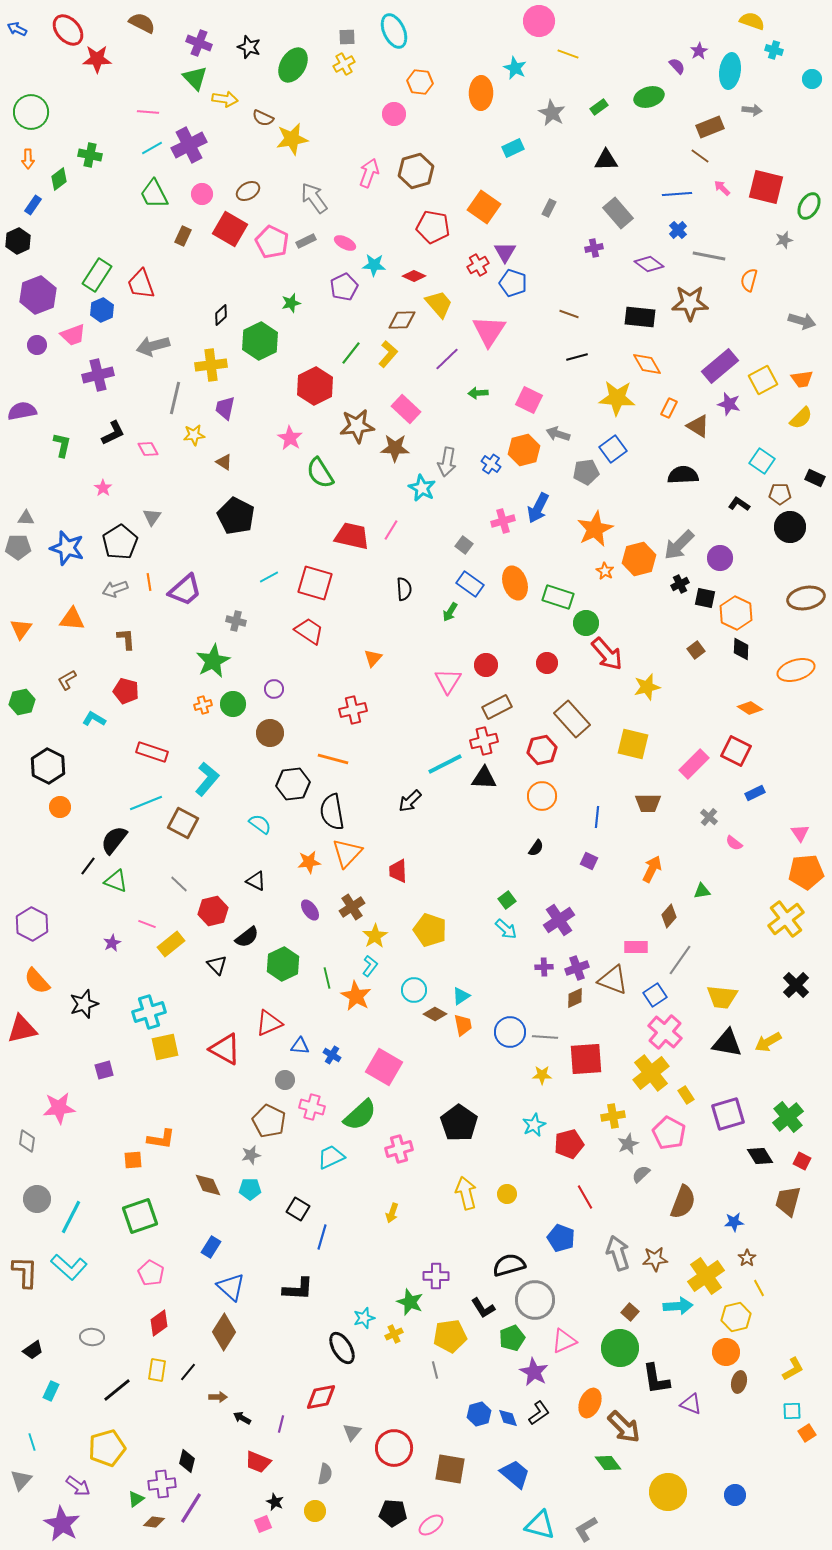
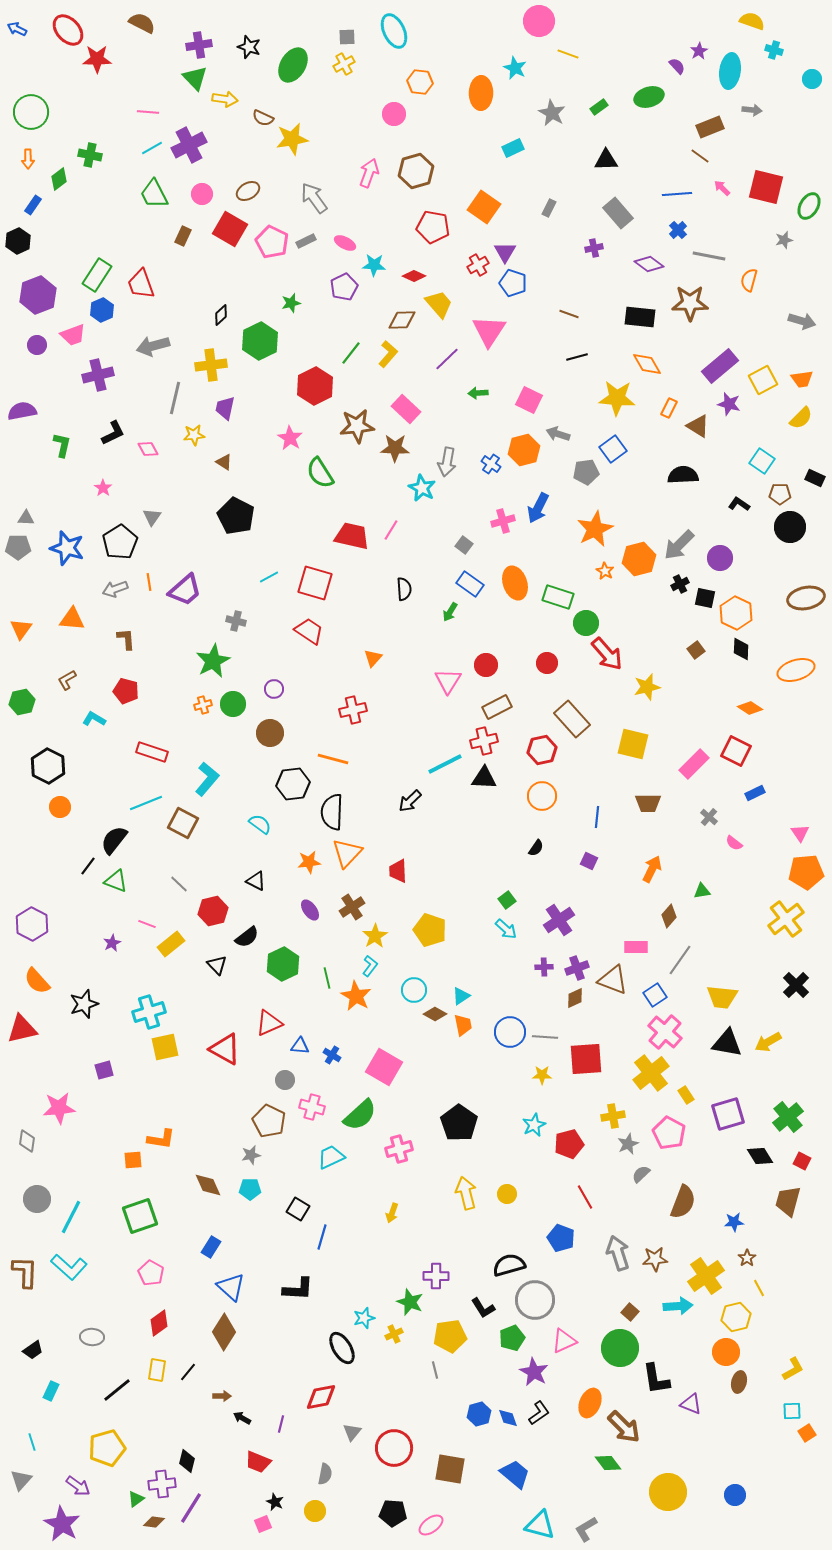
purple cross at (199, 43): moved 2 px down; rotated 30 degrees counterclockwise
black semicircle at (332, 812): rotated 12 degrees clockwise
brown arrow at (218, 1397): moved 4 px right, 1 px up
